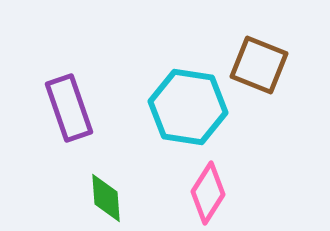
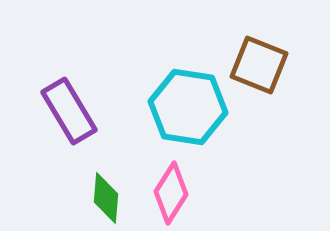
purple rectangle: moved 3 px down; rotated 12 degrees counterclockwise
pink diamond: moved 37 px left
green diamond: rotated 9 degrees clockwise
